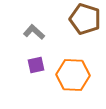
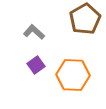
brown pentagon: rotated 24 degrees clockwise
purple square: rotated 24 degrees counterclockwise
